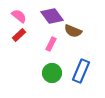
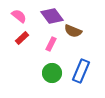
red rectangle: moved 3 px right, 3 px down
